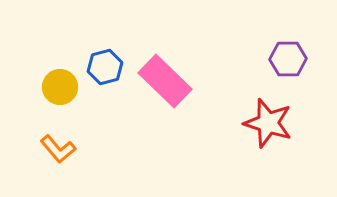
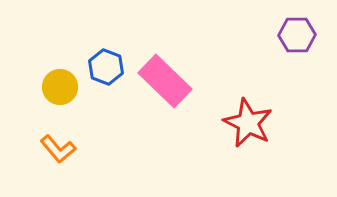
purple hexagon: moved 9 px right, 24 px up
blue hexagon: moved 1 px right; rotated 24 degrees counterclockwise
red star: moved 20 px left; rotated 9 degrees clockwise
